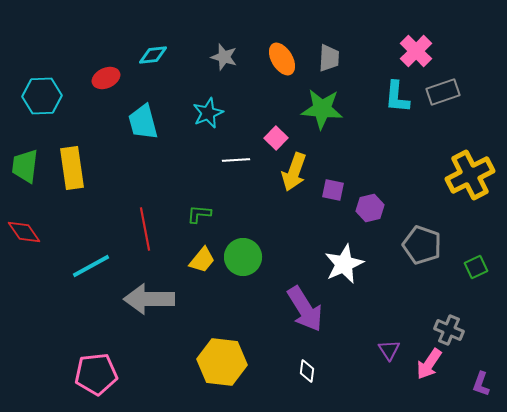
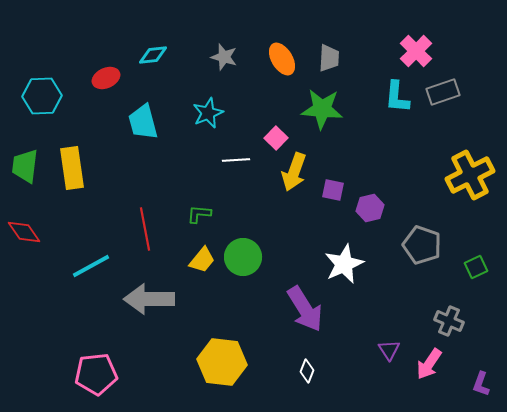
gray cross: moved 9 px up
white diamond: rotated 15 degrees clockwise
